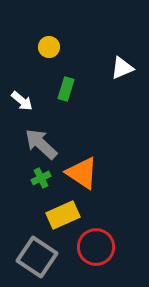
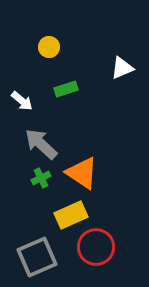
green rectangle: rotated 55 degrees clockwise
yellow rectangle: moved 8 px right
gray square: rotated 33 degrees clockwise
